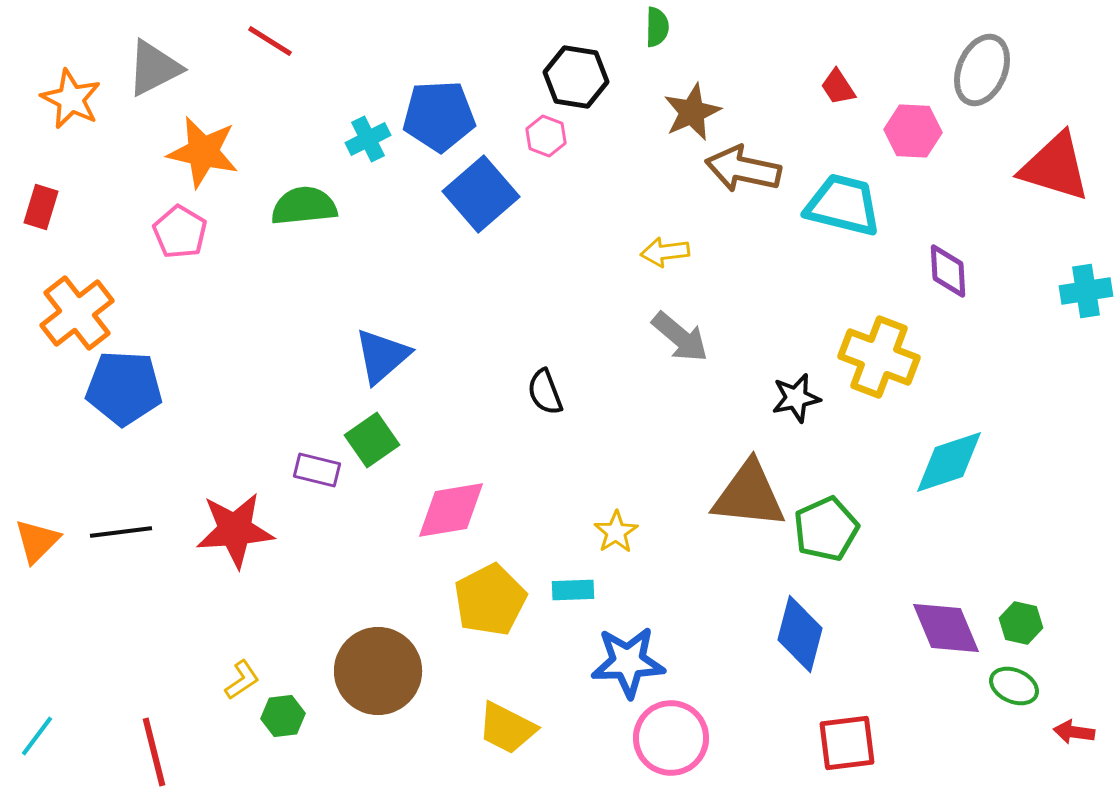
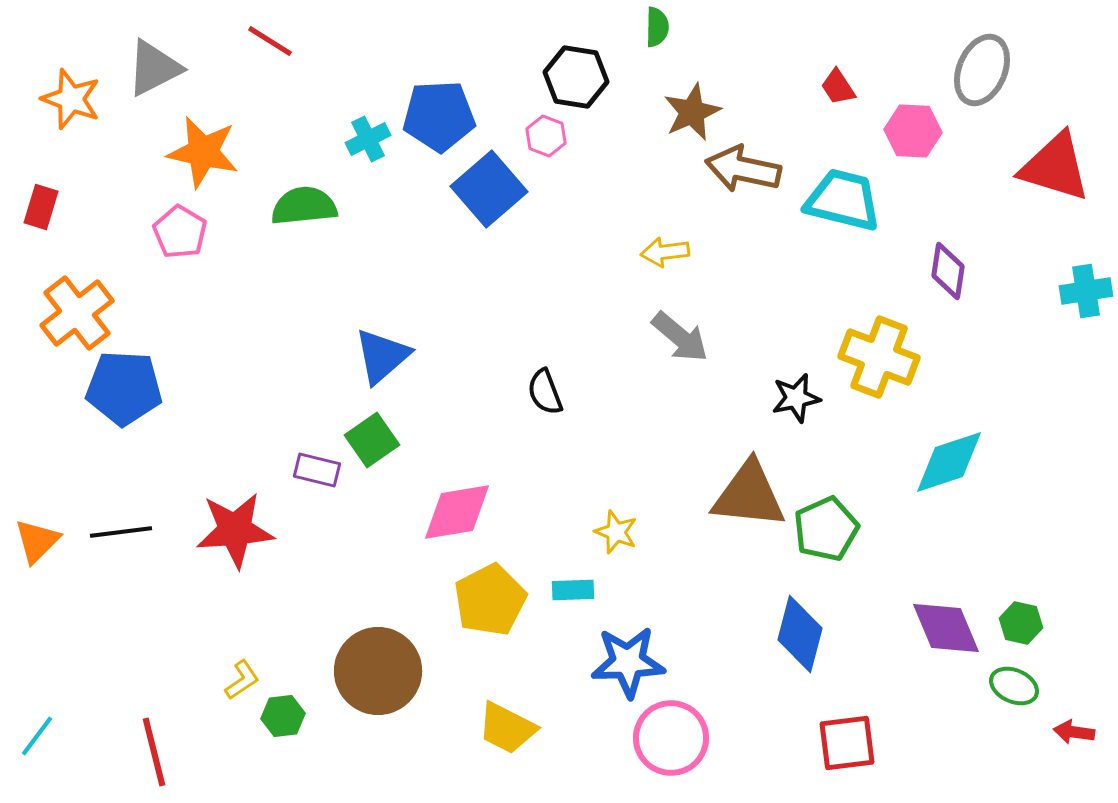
orange star at (71, 99): rotated 6 degrees counterclockwise
blue square at (481, 194): moved 8 px right, 5 px up
cyan trapezoid at (843, 205): moved 5 px up
purple diamond at (948, 271): rotated 12 degrees clockwise
pink diamond at (451, 510): moved 6 px right, 2 px down
yellow star at (616, 532): rotated 18 degrees counterclockwise
